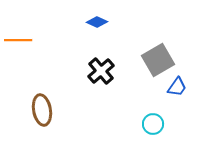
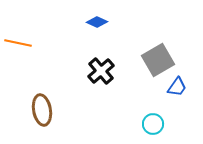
orange line: moved 3 px down; rotated 12 degrees clockwise
